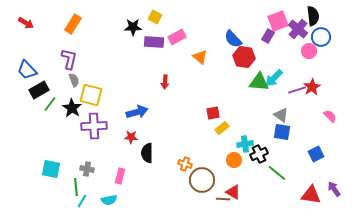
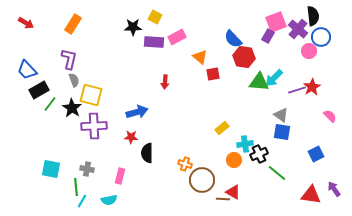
pink square at (278, 21): moved 2 px left, 1 px down
red square at (213, 113): moved 39 px up
